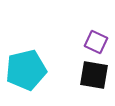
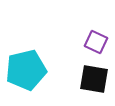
black square: moved 4 px down
